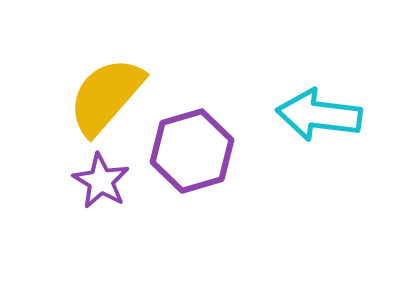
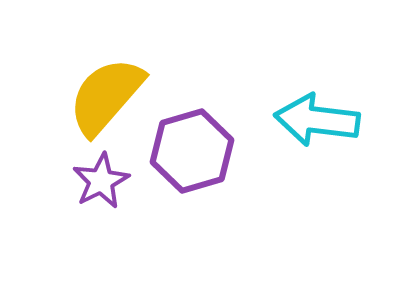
cyan arrow: moved 2 px left, 5 px down
purple star: rotated 14 degrees clockwise
